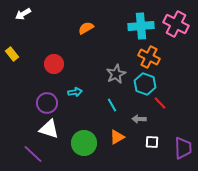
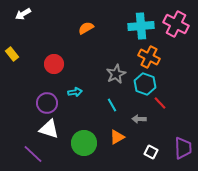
white square: moved 1 px left, 10 px down; rotated 24 degrees clockwise
